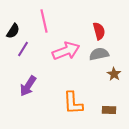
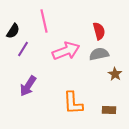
brown star: moved 1 px right
